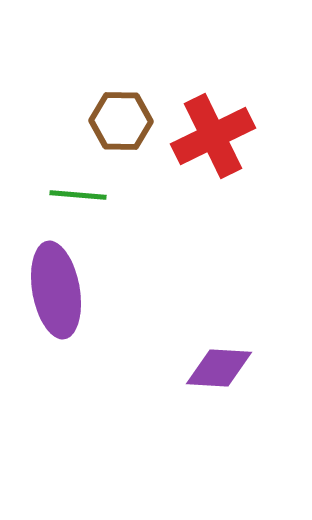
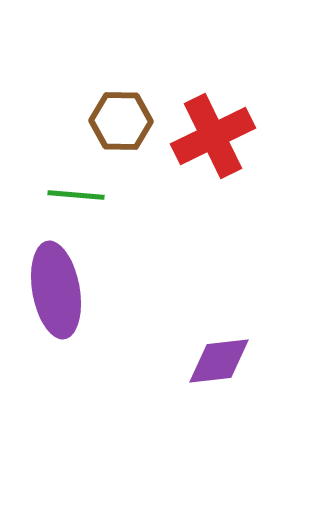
green line: moved 2 px left
purple diamond: moved 7 px up; rotated 10 degrees counterclockwise
